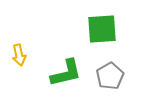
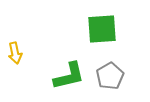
yellow arrow: moved 4 px left, 2 px up
green L-shape: moved 3 px right, 3 px down
